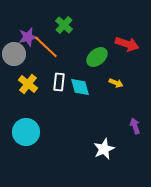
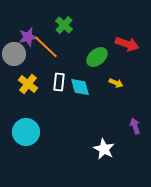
white star: rotated 20 degrees counterclockwise
